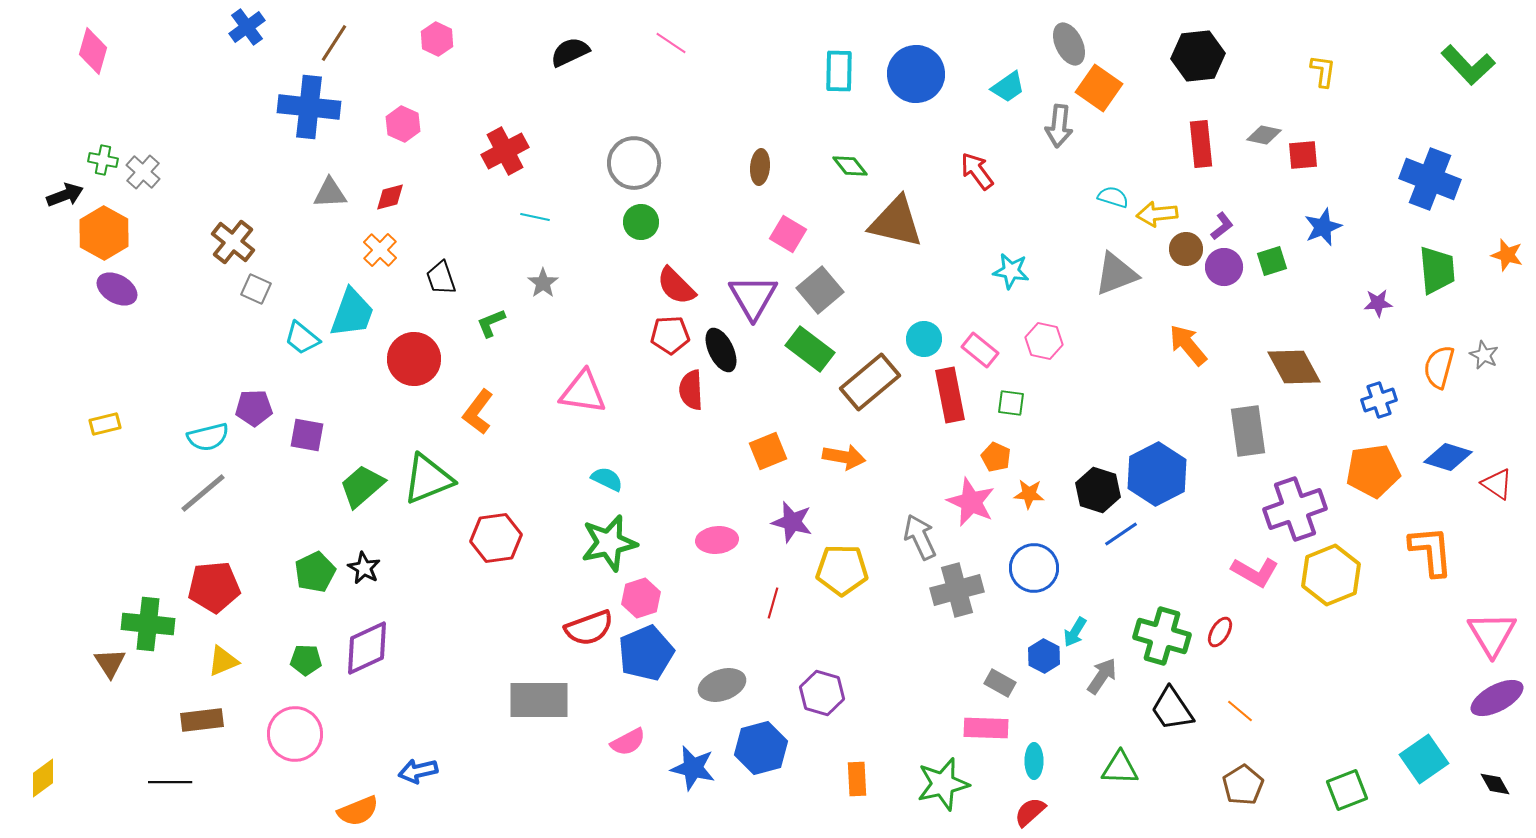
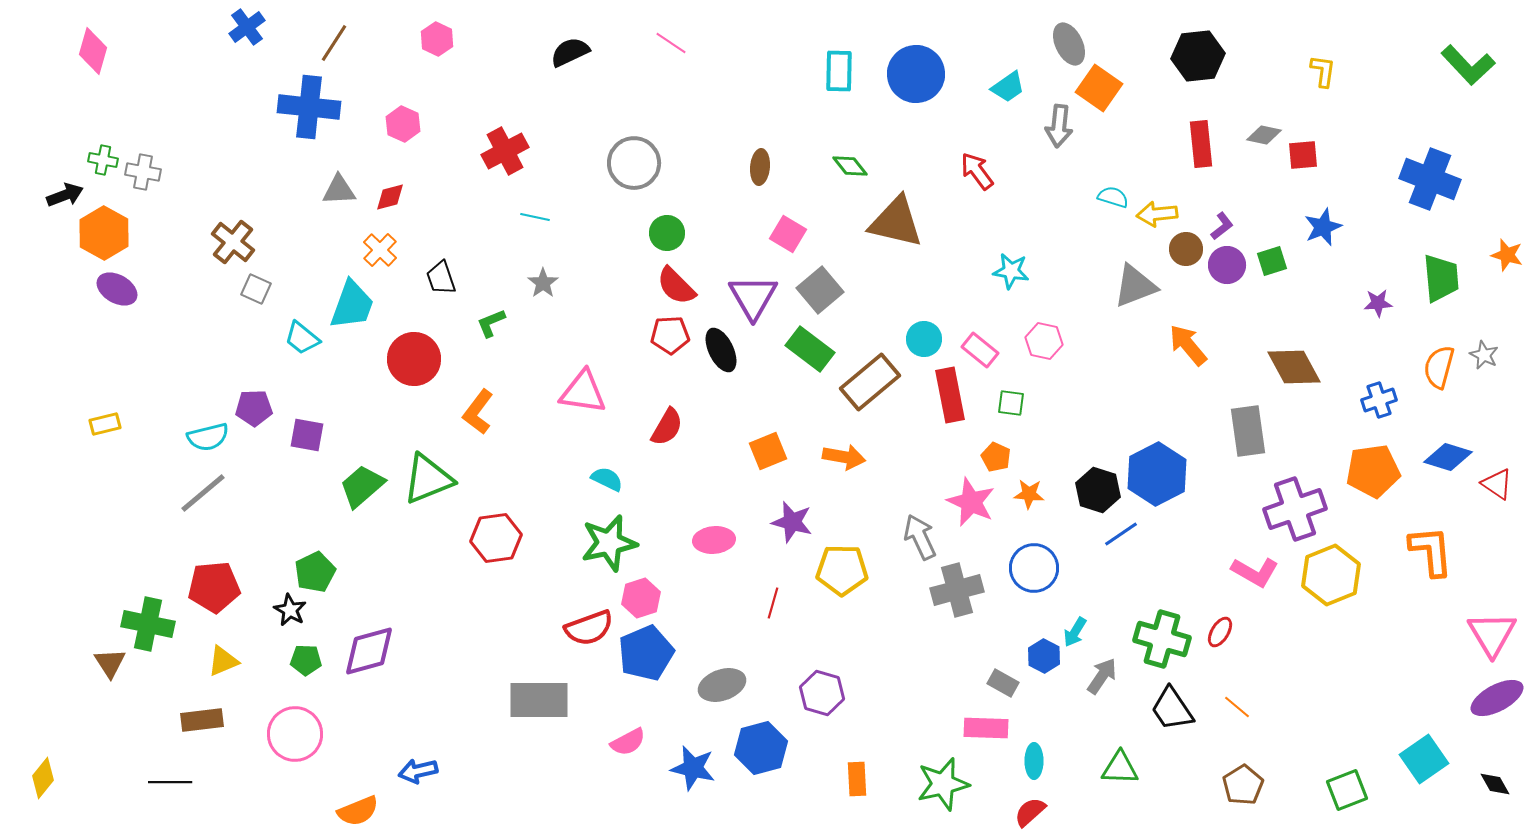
gray cross at (143, 172): rotated 32 degrees counterclockwise
gray triangle at (330, 193): moved 9 px right, 3 px up
green circle at (641, 222): moved 26 px right, 11 px down
purple circle at (1224, 267): moved 3 px right, 2 px up
green trapezoid at (1437, 270): moved 4 px right, 8 px down
gray triangle at (1116, 274): moved 19 px right, 12 px down
cyan trapezoid at (352, 313): moved 8 px up
red semicircle at (691, 390): moved 24 px left, 37 px down; rotated 147 degrees counterclockwise
pink ellipse at (717, 540): moved 3 px left
black star at (364, 568): moved 74 px left, 42 px down
green cross at (148, 624): rotated 6 degrees clockwise
green cross at (1162, 636): moved 3 px down
purple diamond at (367, 648): moved 2 px right, 3 px down; rotated 10 degrees clockwise
gray rectangle at (1000, 683): moved 3 px right
orange line at (1240, 711): moved 3 px left, 4 px up
yellow diamond at (43, 778): rotated 15 degrees counterclockwise
